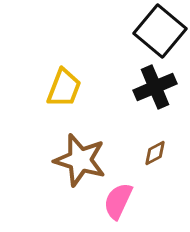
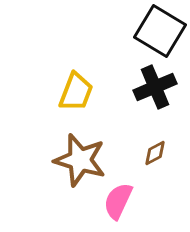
black square: rotated 9 degrees counterclockwise
yellow trapezoid: moved 12 px right, 4 px down
